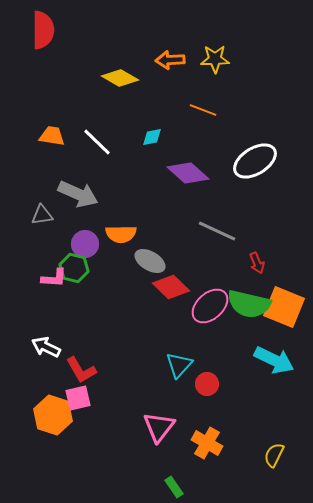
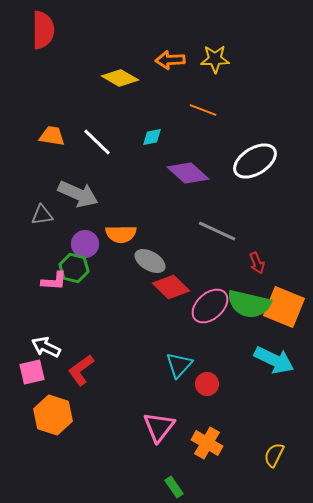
pink L-shape: moved 3 px down
red L-shape: rotated 84 degrees clockwise
pink square: moved 46 px left, 26 px up
